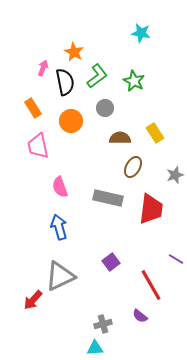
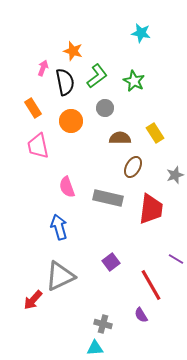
orange star: moved 1 px left, 1 px up; rotated 12 degrees counterclockwise
pink semicircle: moved 7 px right
purple semicircle: moved 1 px right, 1 px up; rotated 21 degrees clockwise
gray cross: rotated 30 degrees clockwise
